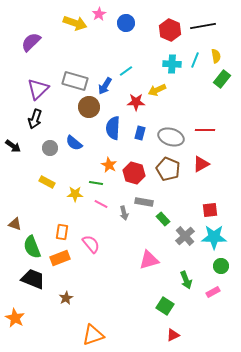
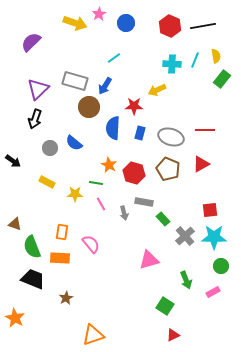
red hexagon at (170, 30): moved 4 px up
cyan line at (126, 71): moved 12 px left, 13 px up
red star at (136, 102): moved 2 px left, 4 px down
black arrow at (13, 146): moved 15 px down
pink line at (101, 204): rotated 32 degrees clockwise
orange rectangle at (60, 258): rotated 24 degrees clockwise
